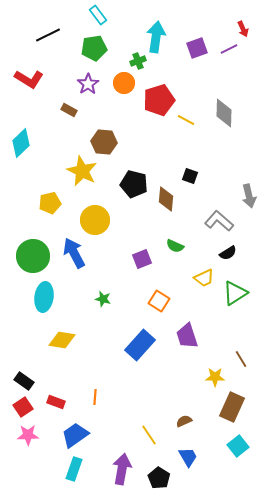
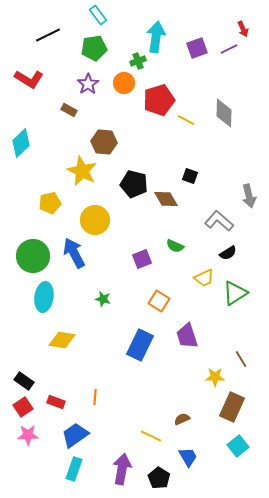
brown diamond at (166, 199): rotated 35 degrees counterclockwise
blue rectangle at (140, 345): rotated 16 degrees counterclockwise
brown semicircle at (184, 421): moved 2 px left, 2 px up
yellow line at (149, 435): moved 2 px right, 1 px down; rotated 30 degrees counterclockwise
